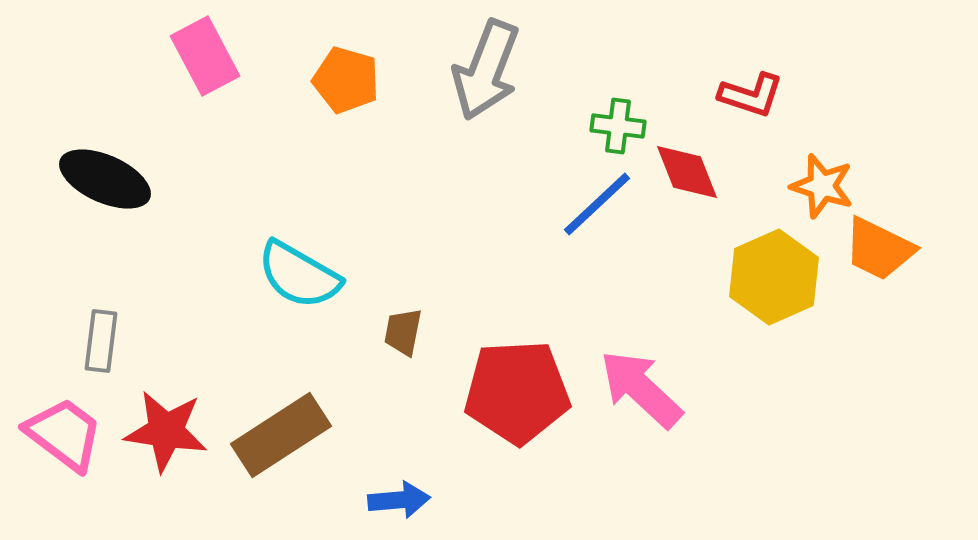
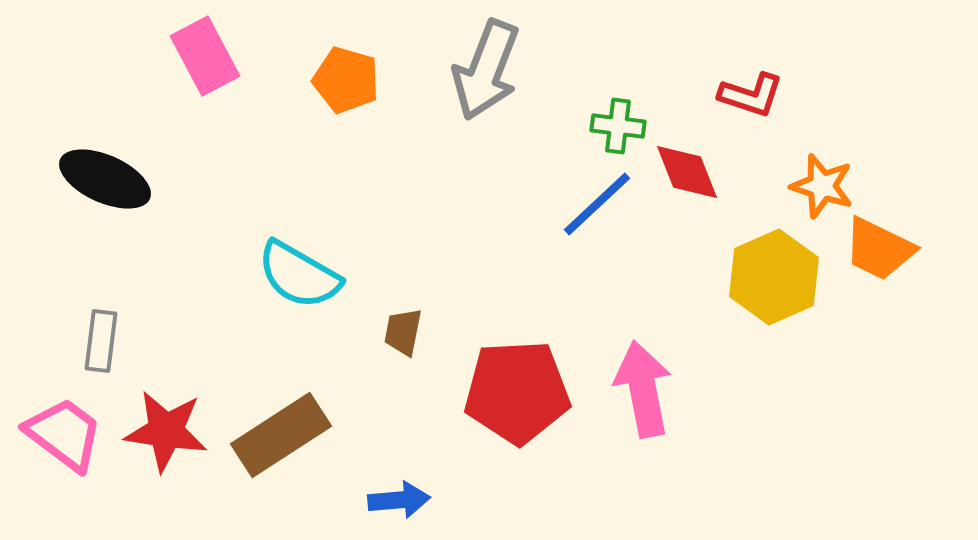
pink arrow: moved 2 px right; rotated 36 degrees clockwise
